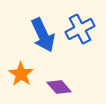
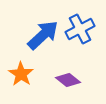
blue arrow: rotated 108 degrees counterclockwise
purple diamond: moved 9 px right, 7 px up; rotated 10 degrees counterclockwise
